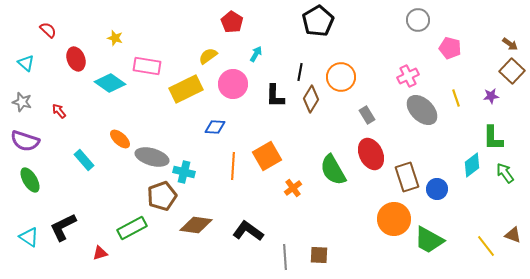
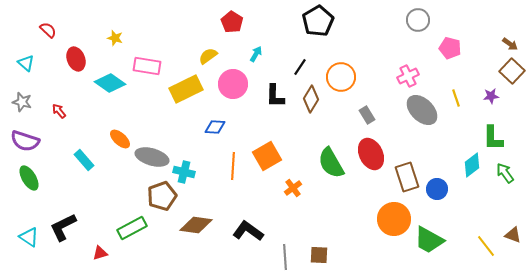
black line at (300, 72): moved 5 px up; rotated 24 degrees clockwise
green semicircle at (333, 170): moved 2 px left, 7 px up
green ellipse at (30, 180): moved 1 px left, 2 px up
